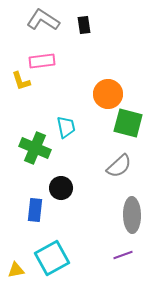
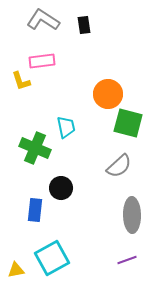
purple line: moved 4 px right, 5 px down
